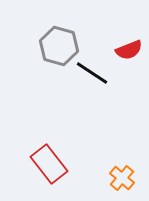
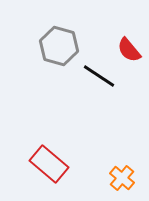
red semicircle: rotated 72 degrees clockwise
black line: moved 7 px right, 3 px down
red rectangle: rotated 12 degrees counterclockwise
